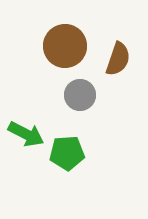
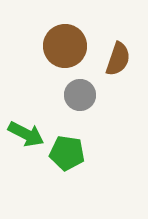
green pentagon: rotated 12 degrees clockwise
